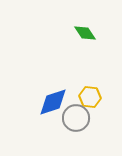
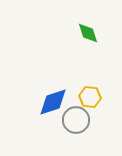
green diamond: moved 3 px right; rotated 15 degrees clockwise
gray circle: moved 2 px down
